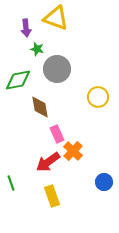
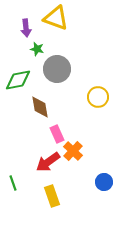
green line: moved 2 px right
